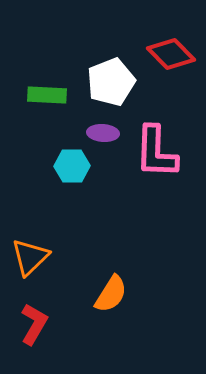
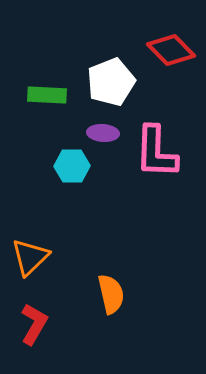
red diamond: moved 4 px up
orange semicircle: rotated 45 degrees counterclockwise
